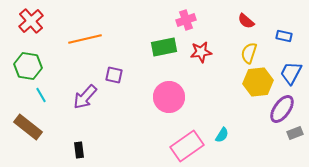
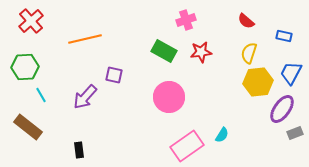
green rectangle: moved 4 px down; rotated 40 degrees clockwise
green hexagon: moved 3 px left, 1 px down; rotated 12 degrees counterclockwise
